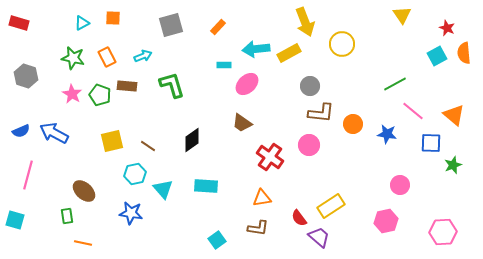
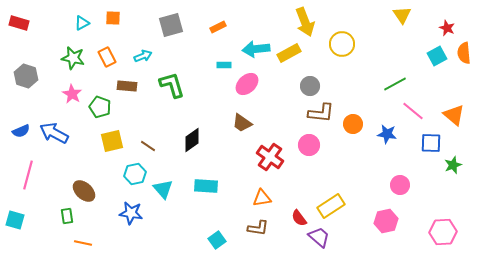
orange rectangle at (218, 27): rotated 21 degrees clockwise
green pentagon at (100, 95): moved 12 px down
